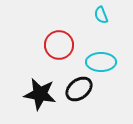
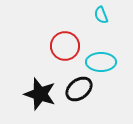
red circle: moved 6 px right, 1 px down
black star: rotated 8 degrees clockwise
